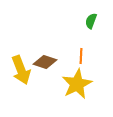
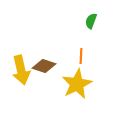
brown diamond: moved 1 px left, 4 px down
yellow arrow: rotated 8 degrees clockwise
